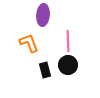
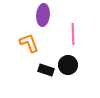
pink line: moved 5 px right, 7 px up
black rectangle: moved 1 px right; rotated 56 degrees counterclockwise
